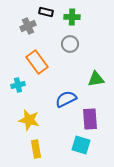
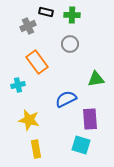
green cross: moved 2 px up
